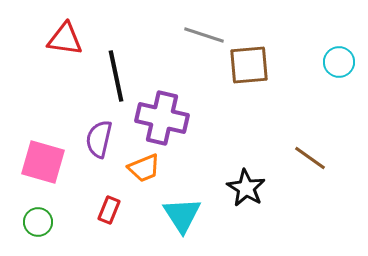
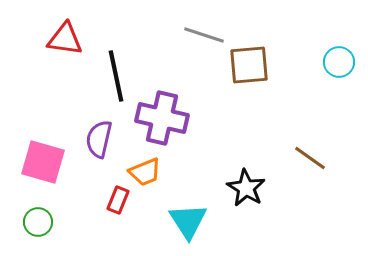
orange trapezoid: moved 1 px right, 4 px down
red rectangle: moved 9 px right, 10 px up
cyan triangle: moved 6 px right, 6 px down
